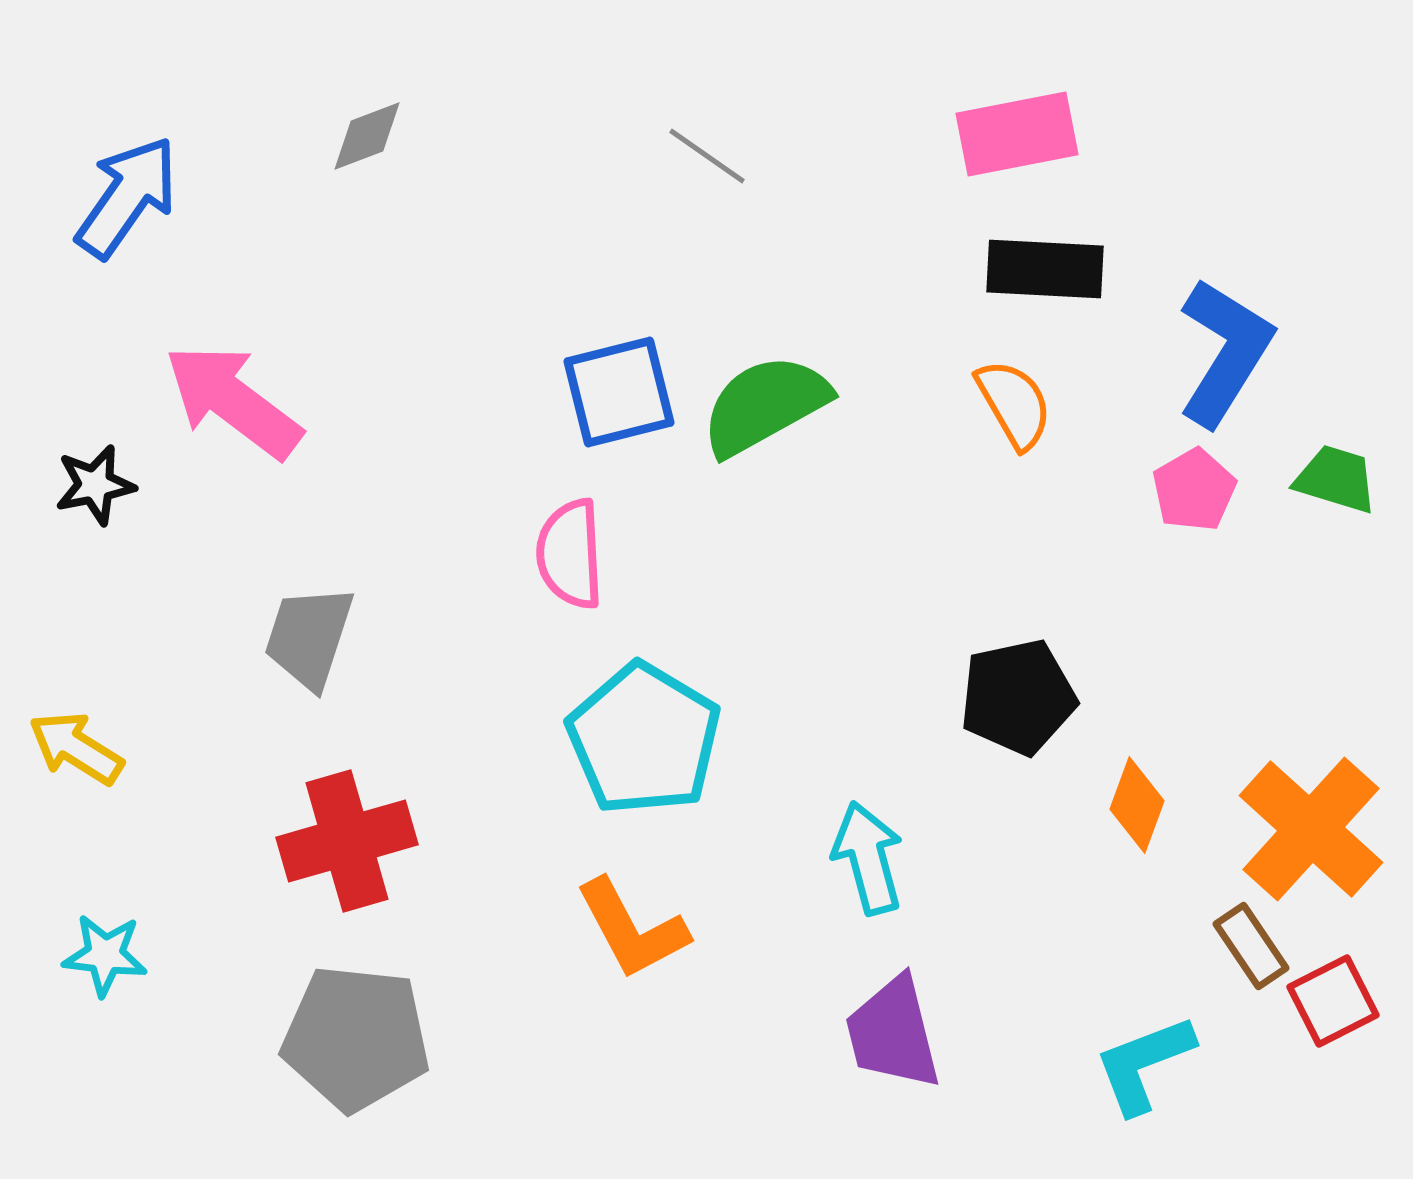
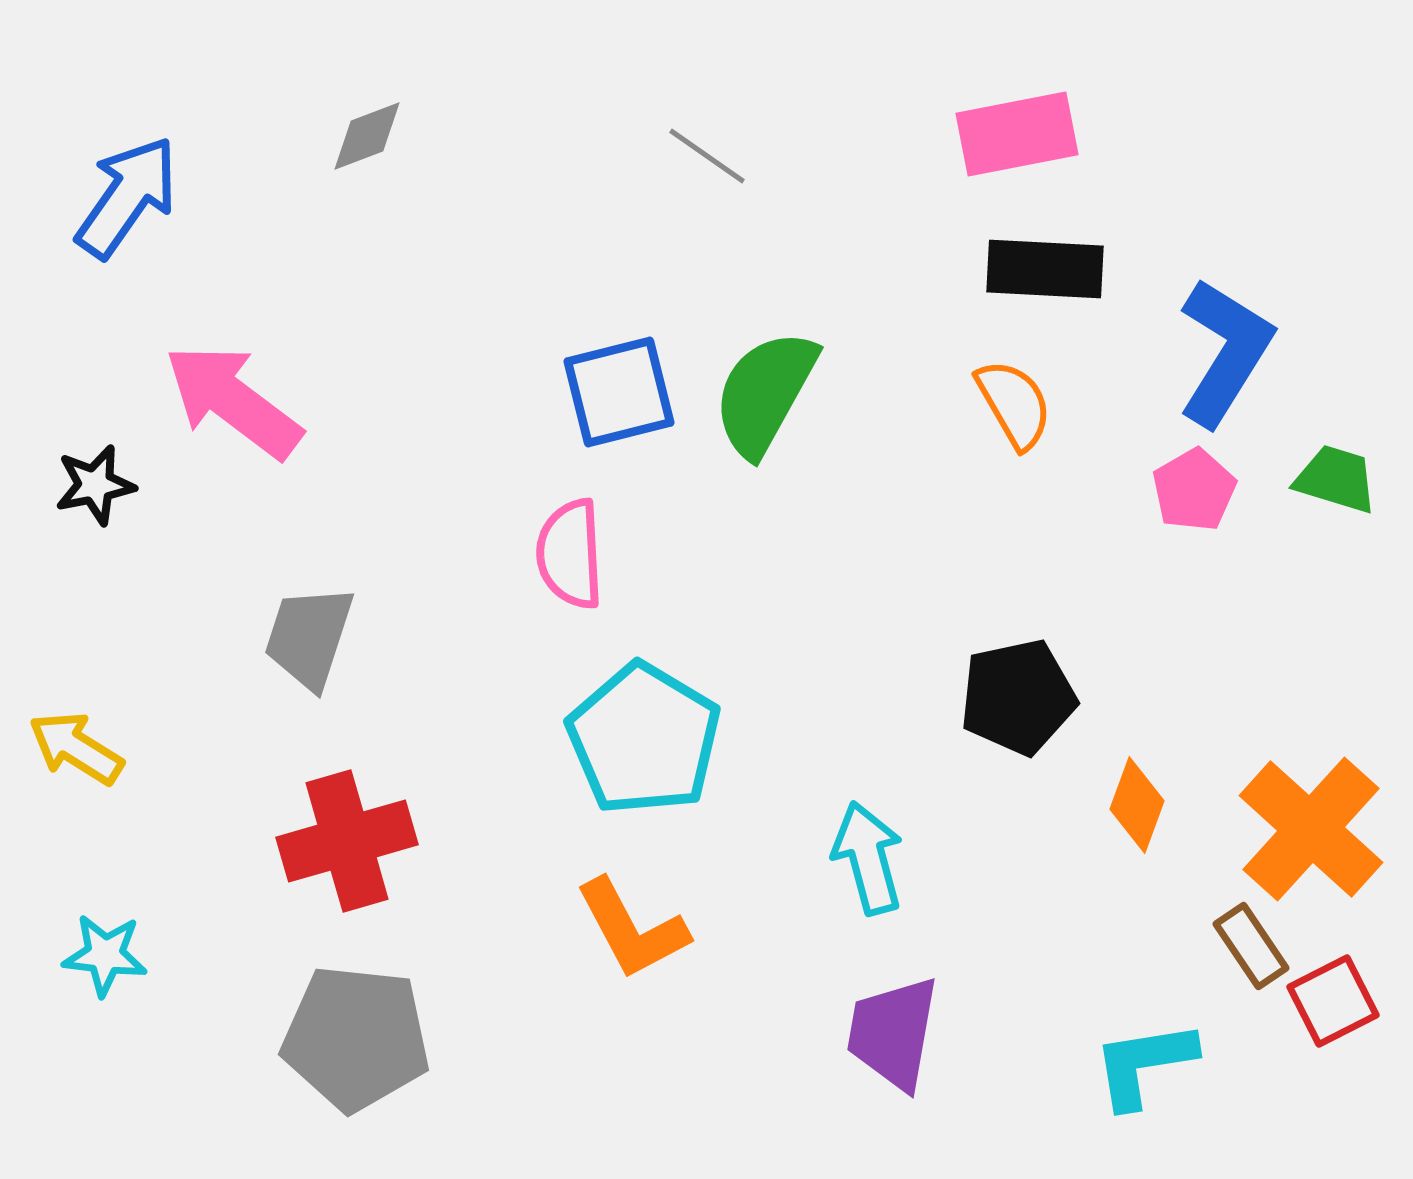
green semicircle: moved 12 px up; rotated 32 degrees counterclockwise
purple trapezoid: rotated 24 degrees clockwise
cyan L-shape: rotated 12 degrees clockwise
